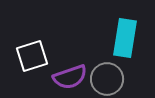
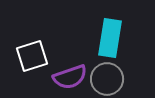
cyan rectangle: moved 15 px left
